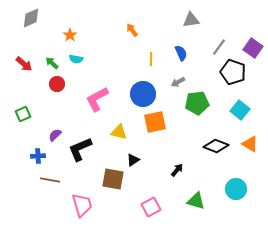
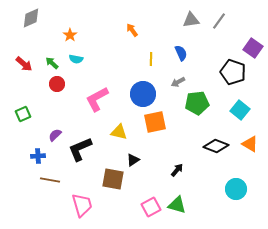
gray line: moved 26 px up
green triangle: moved 19 px left, 4 px down
